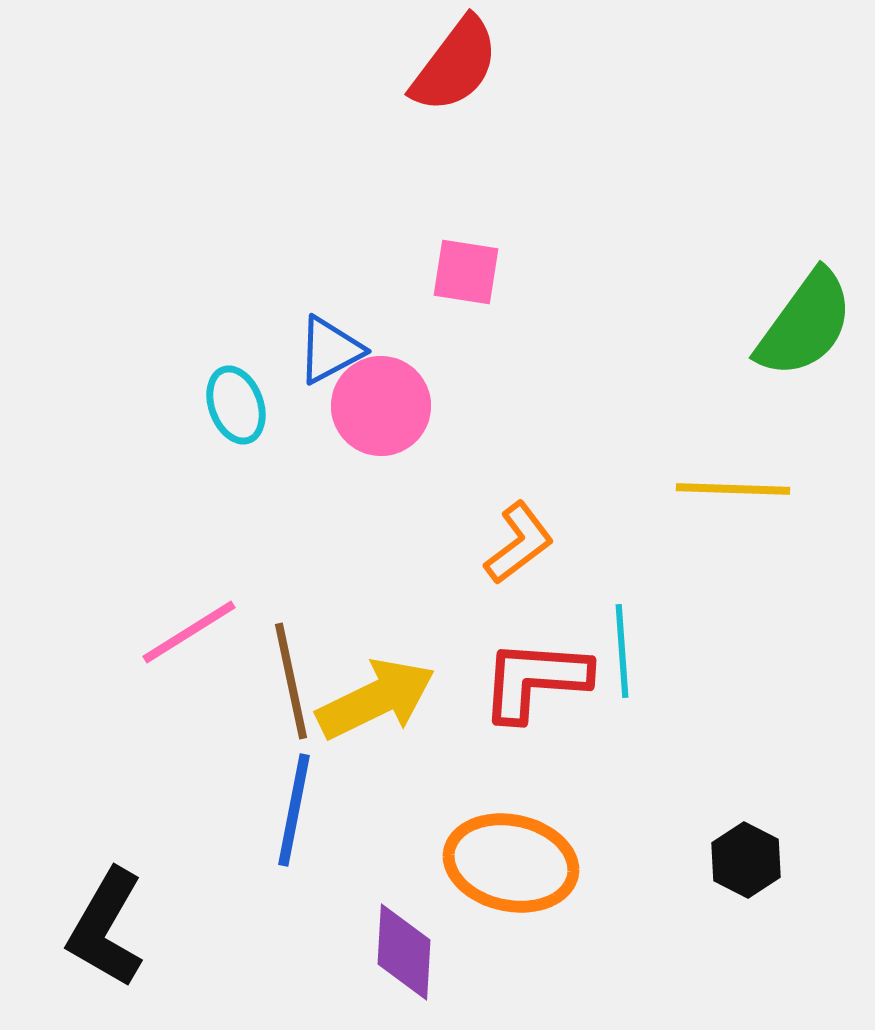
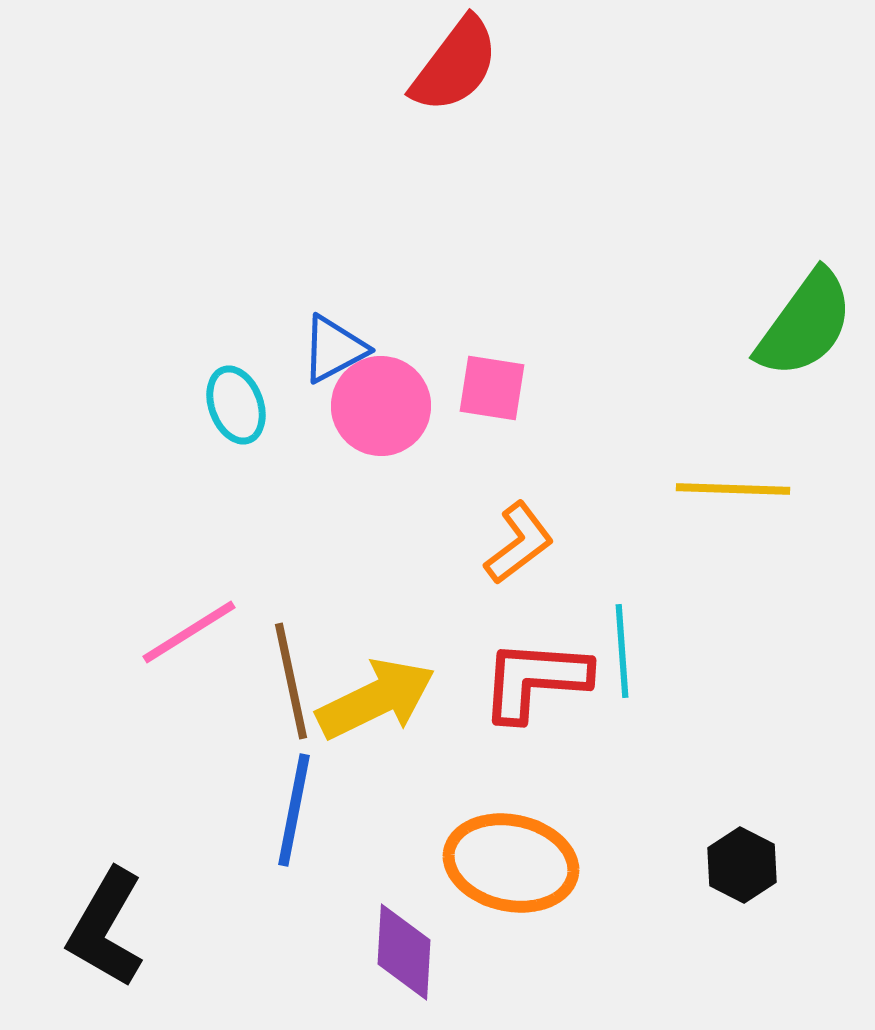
pink square: moved 26 px right, 116 px down
blue triangle: moved 4 px right, 1 px up
black hexagon: moved 4 px left, 5 px down
